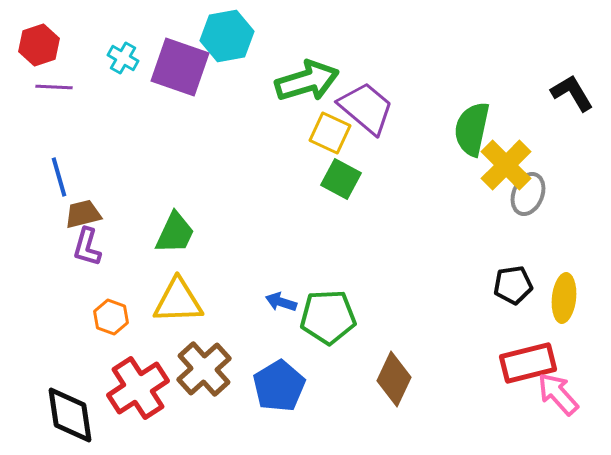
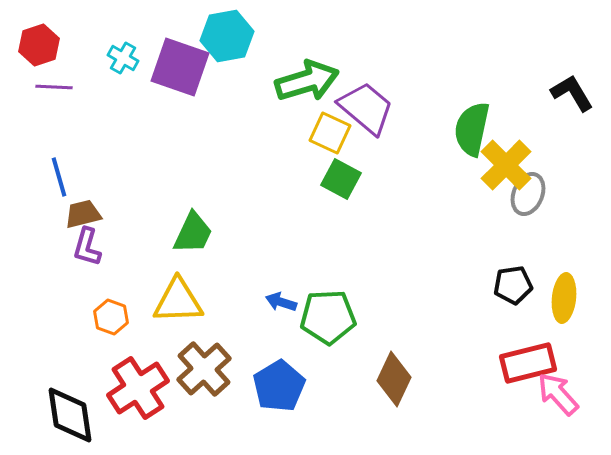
green trapezoid: moved 18 px right
